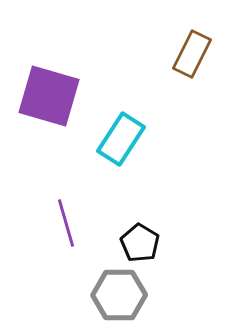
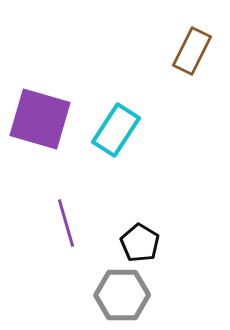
brown rectangle: moved 3 px up
purple square: moved 9 px left, 23 px down
cyan rectangle: moved 5 px left, 9 px up
gray hexagon: moved 3 px right
